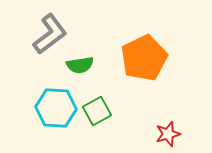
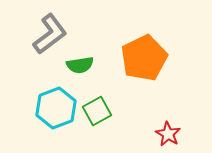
cyan hexagon: rotated 24 degrees counterclockwise
red star: rotated 25 degrees counterclockwise
